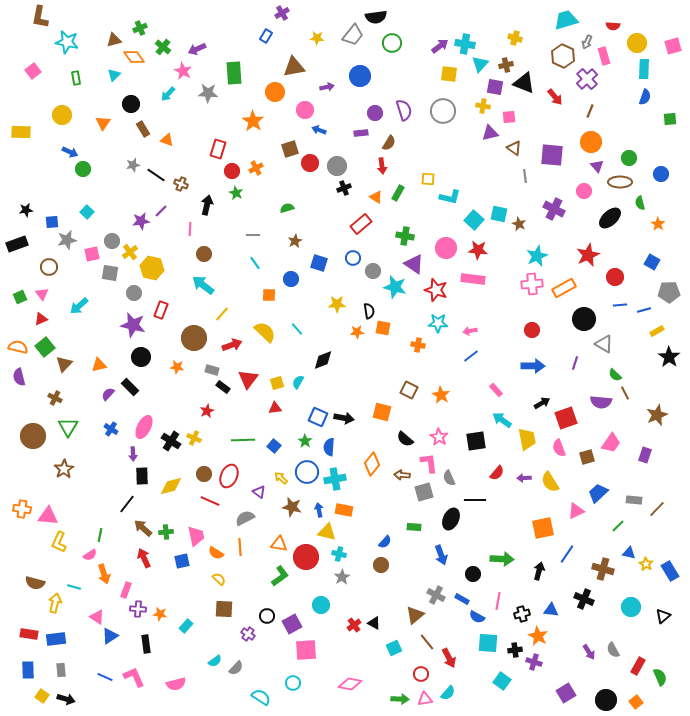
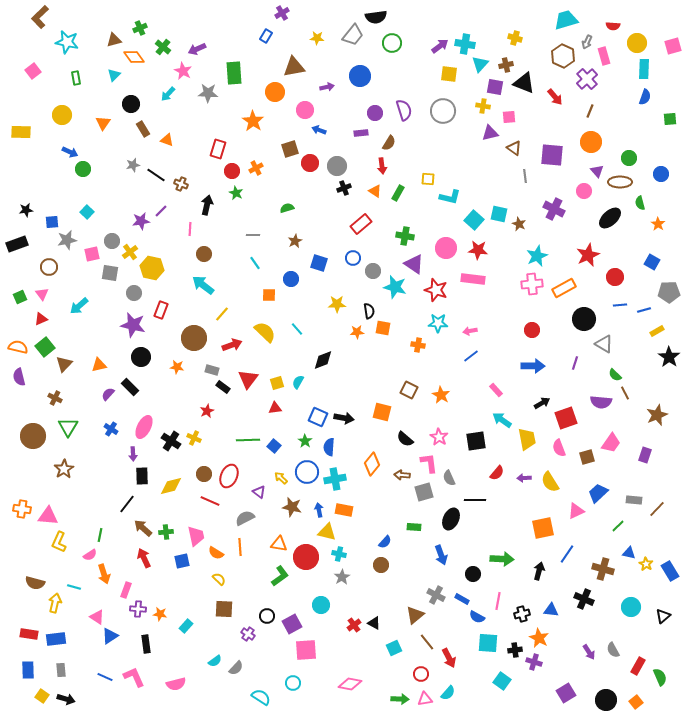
brown L-shape at (40, 17): rotated 35 degrees clockwise
purple triangle at (597, 166): moved 5 px down
orange triangle at (376, 197): moved 1 px left, 6 px up
green line at (243, 440): moved 5 px right
orange star at (538, 636): moved 1 px right, 2 px down
